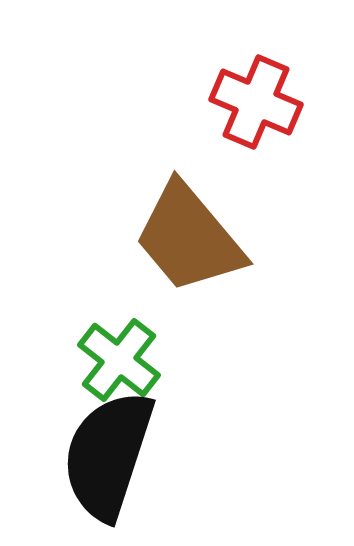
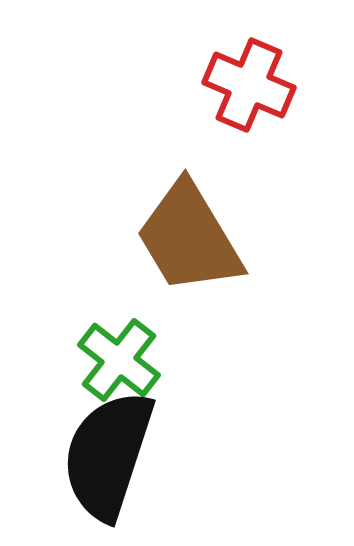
red cross: moved 7 px left, 17 px up
brown trapezoid: rotated 9 degrees clockwise
